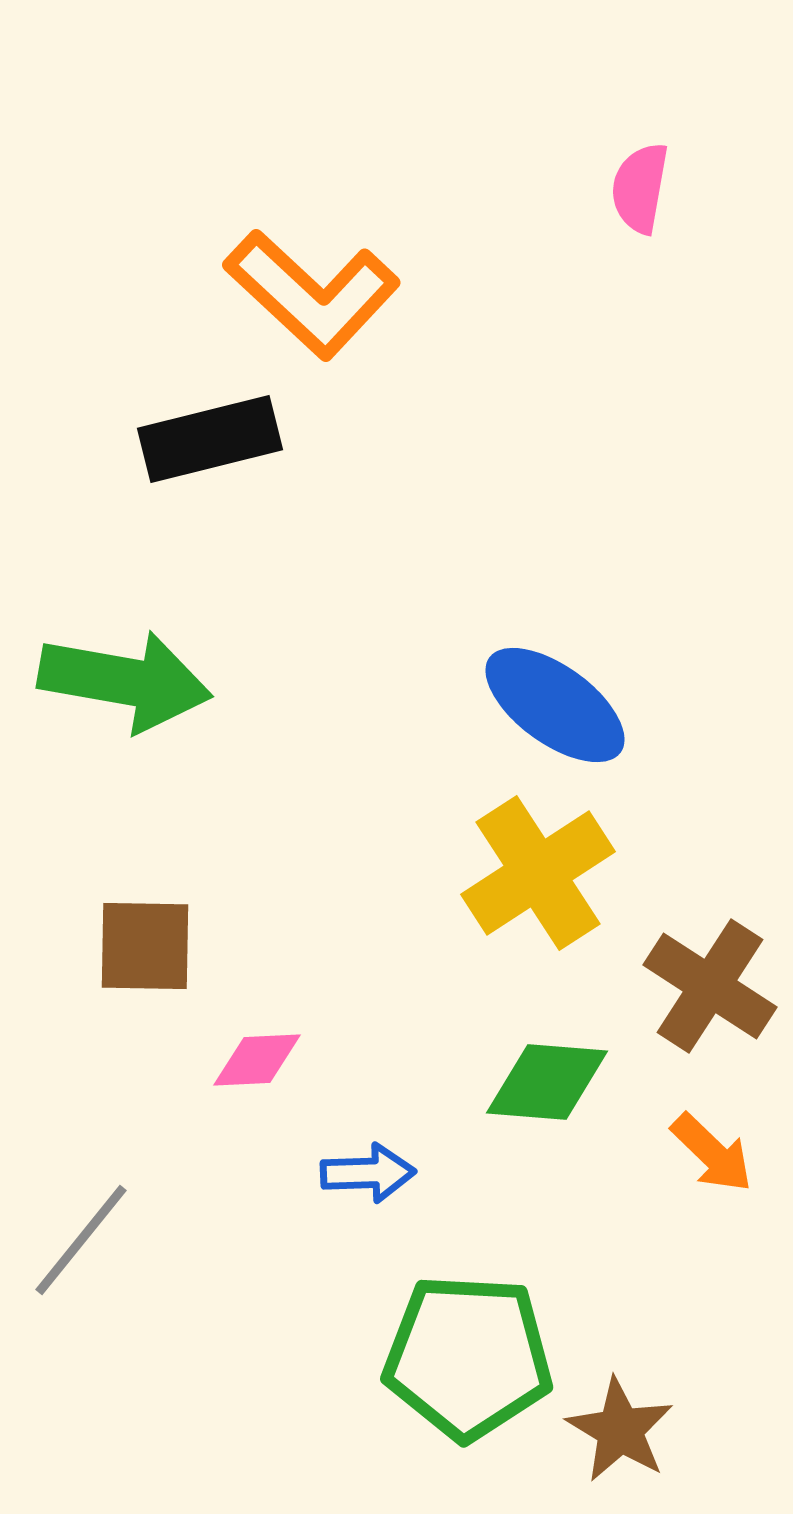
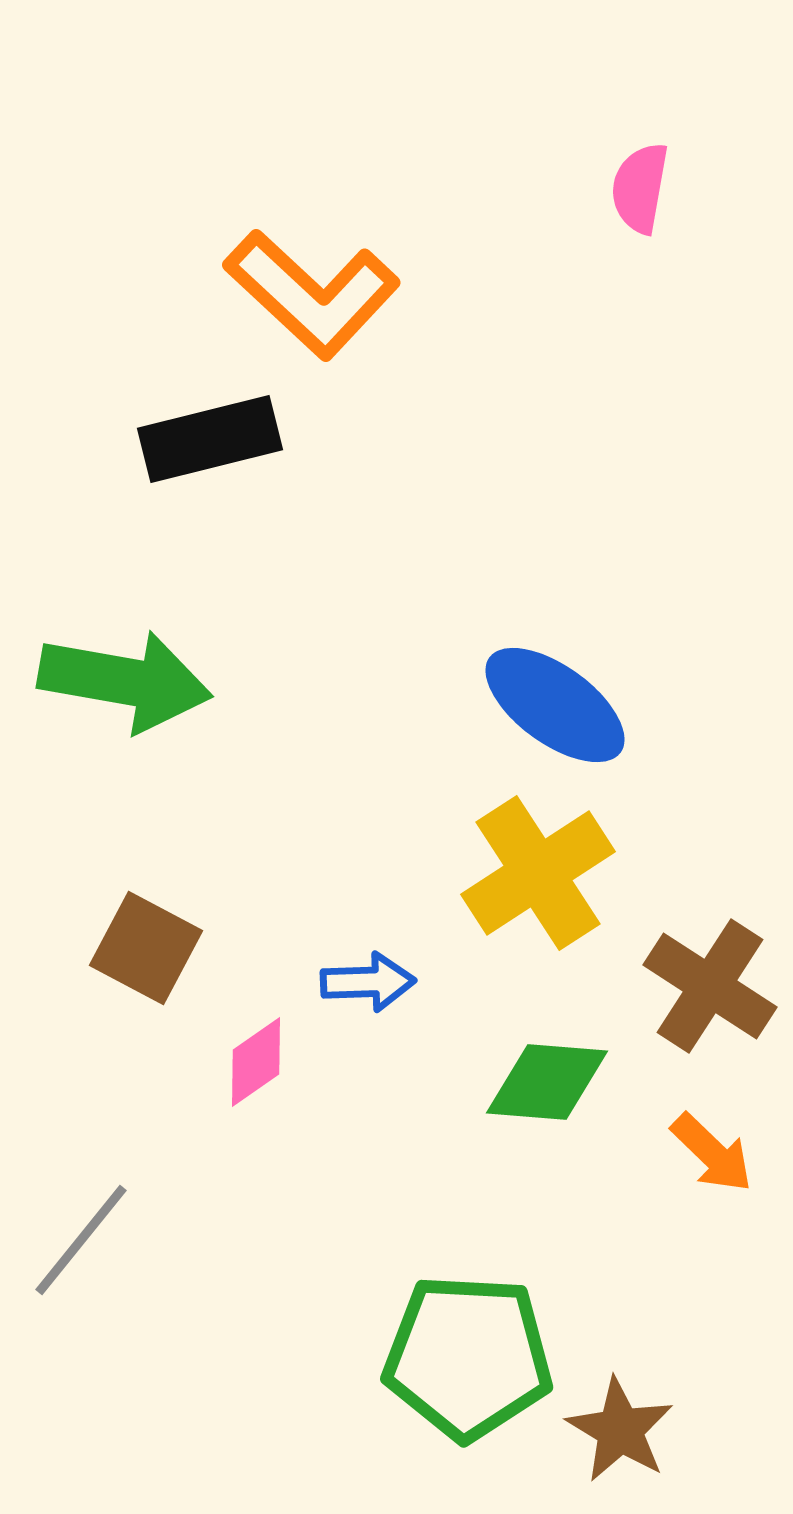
brown square: moved 1 px right, 2 px down; rotated 27 degrees clockwise
pink diamond: moved 1 px left, 2 px down; rotated 32 degrees counterclockwise
blue arrow: moved 191 px up
